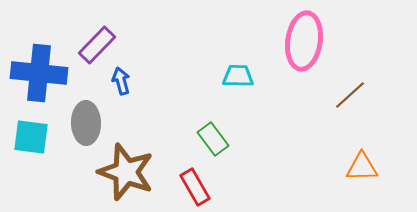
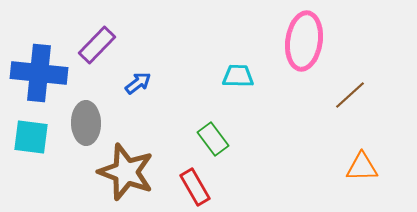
blue arrow: moved 17 px right, 2 px down; rotated 68 degrees clockwise
